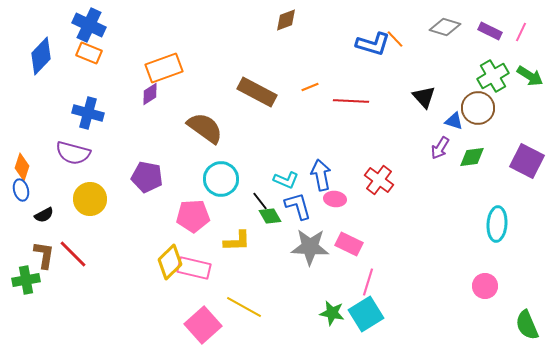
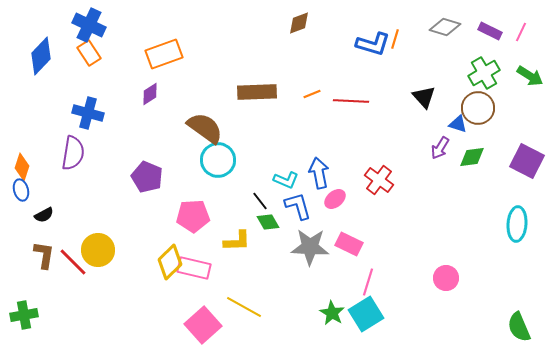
brown diamond at (286, 20): moved 13 px right, 3 px down
orange line at (395, 39): rotated 60 degrees clockwise
orange rectangle at (89, 53): rotated 35 degrees clockwise
orange rectangle at (164, 68): moved 14 px up
green cross at (493, 76): moved 9 px left, 3 px up
orange line at (310, 87): moved 2 px right, 7 px down
brown rectangle at (257, 92): rotated 30 degrees counterclockwise
blue triangle at (454, 121): moved 4 px right, 3 px down
purple semicircle at (73, 153): rotated 96 degrees counterclockwise
blue arrow at (321, 175): moved 2 px left, 2 px up
purple pentagon at (147, 177): rotated 12 degrees clockwise
cyan circle at (221, 179): moved 3 px left, 19 px up
yellow circle at (90, 199): moved 8 px right, 51 px down
pink ellipse at (335, 199): rotated 45 degrees counterclockwise
green diamond at (270, 216): moved 2 px left, 6 px down
cyan ellipse at (497, 224): moved 20 px right
red line at (73, 254): moved 8 px down
green cross at (26, 280): moved 2 px left, 35 px down
pink circle at (485, 286): moved 39 px left, 8 px up
green star at (332, 313): rotated 20 degrees clockwise
green semicircle at (527, 325): moved 8 px left, 2 px down
